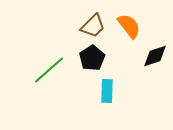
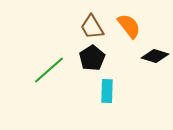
brown trapezoid: moved 1 px left, 1 px down; rotated 104 degrees clockwise
black diamond: rotated 36 degrees clockwise
